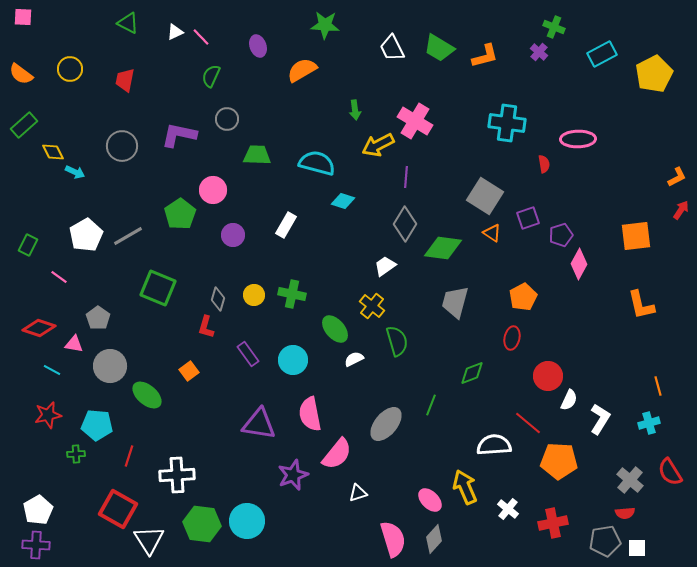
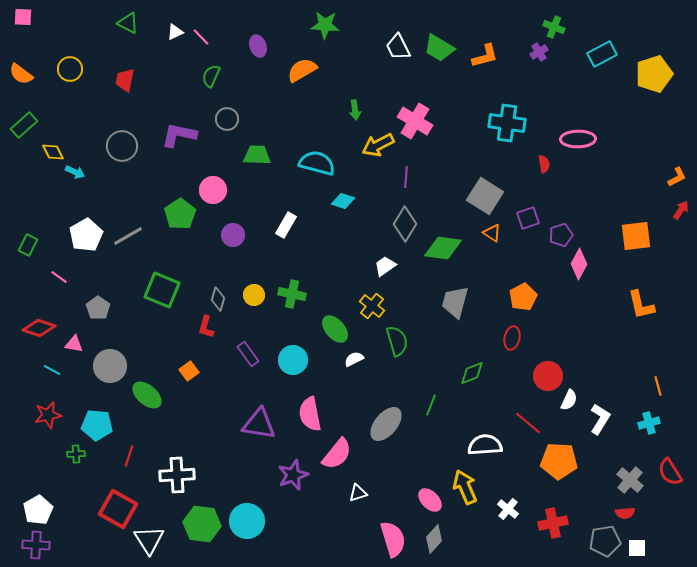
white trapezoid at (392, 48): moved 6 px right, 1 px up
purple cross at (539, 52): rotated 18 degrees clockwise
yellow pentagon at (654, 74): rotated 9 degrees clockwise
green square at (158, 288): moved 4 px right, 2 px down
gray pentagon at (98, 318): moved 10 px up
white semicircle at (494, 445): moved 9 px left
